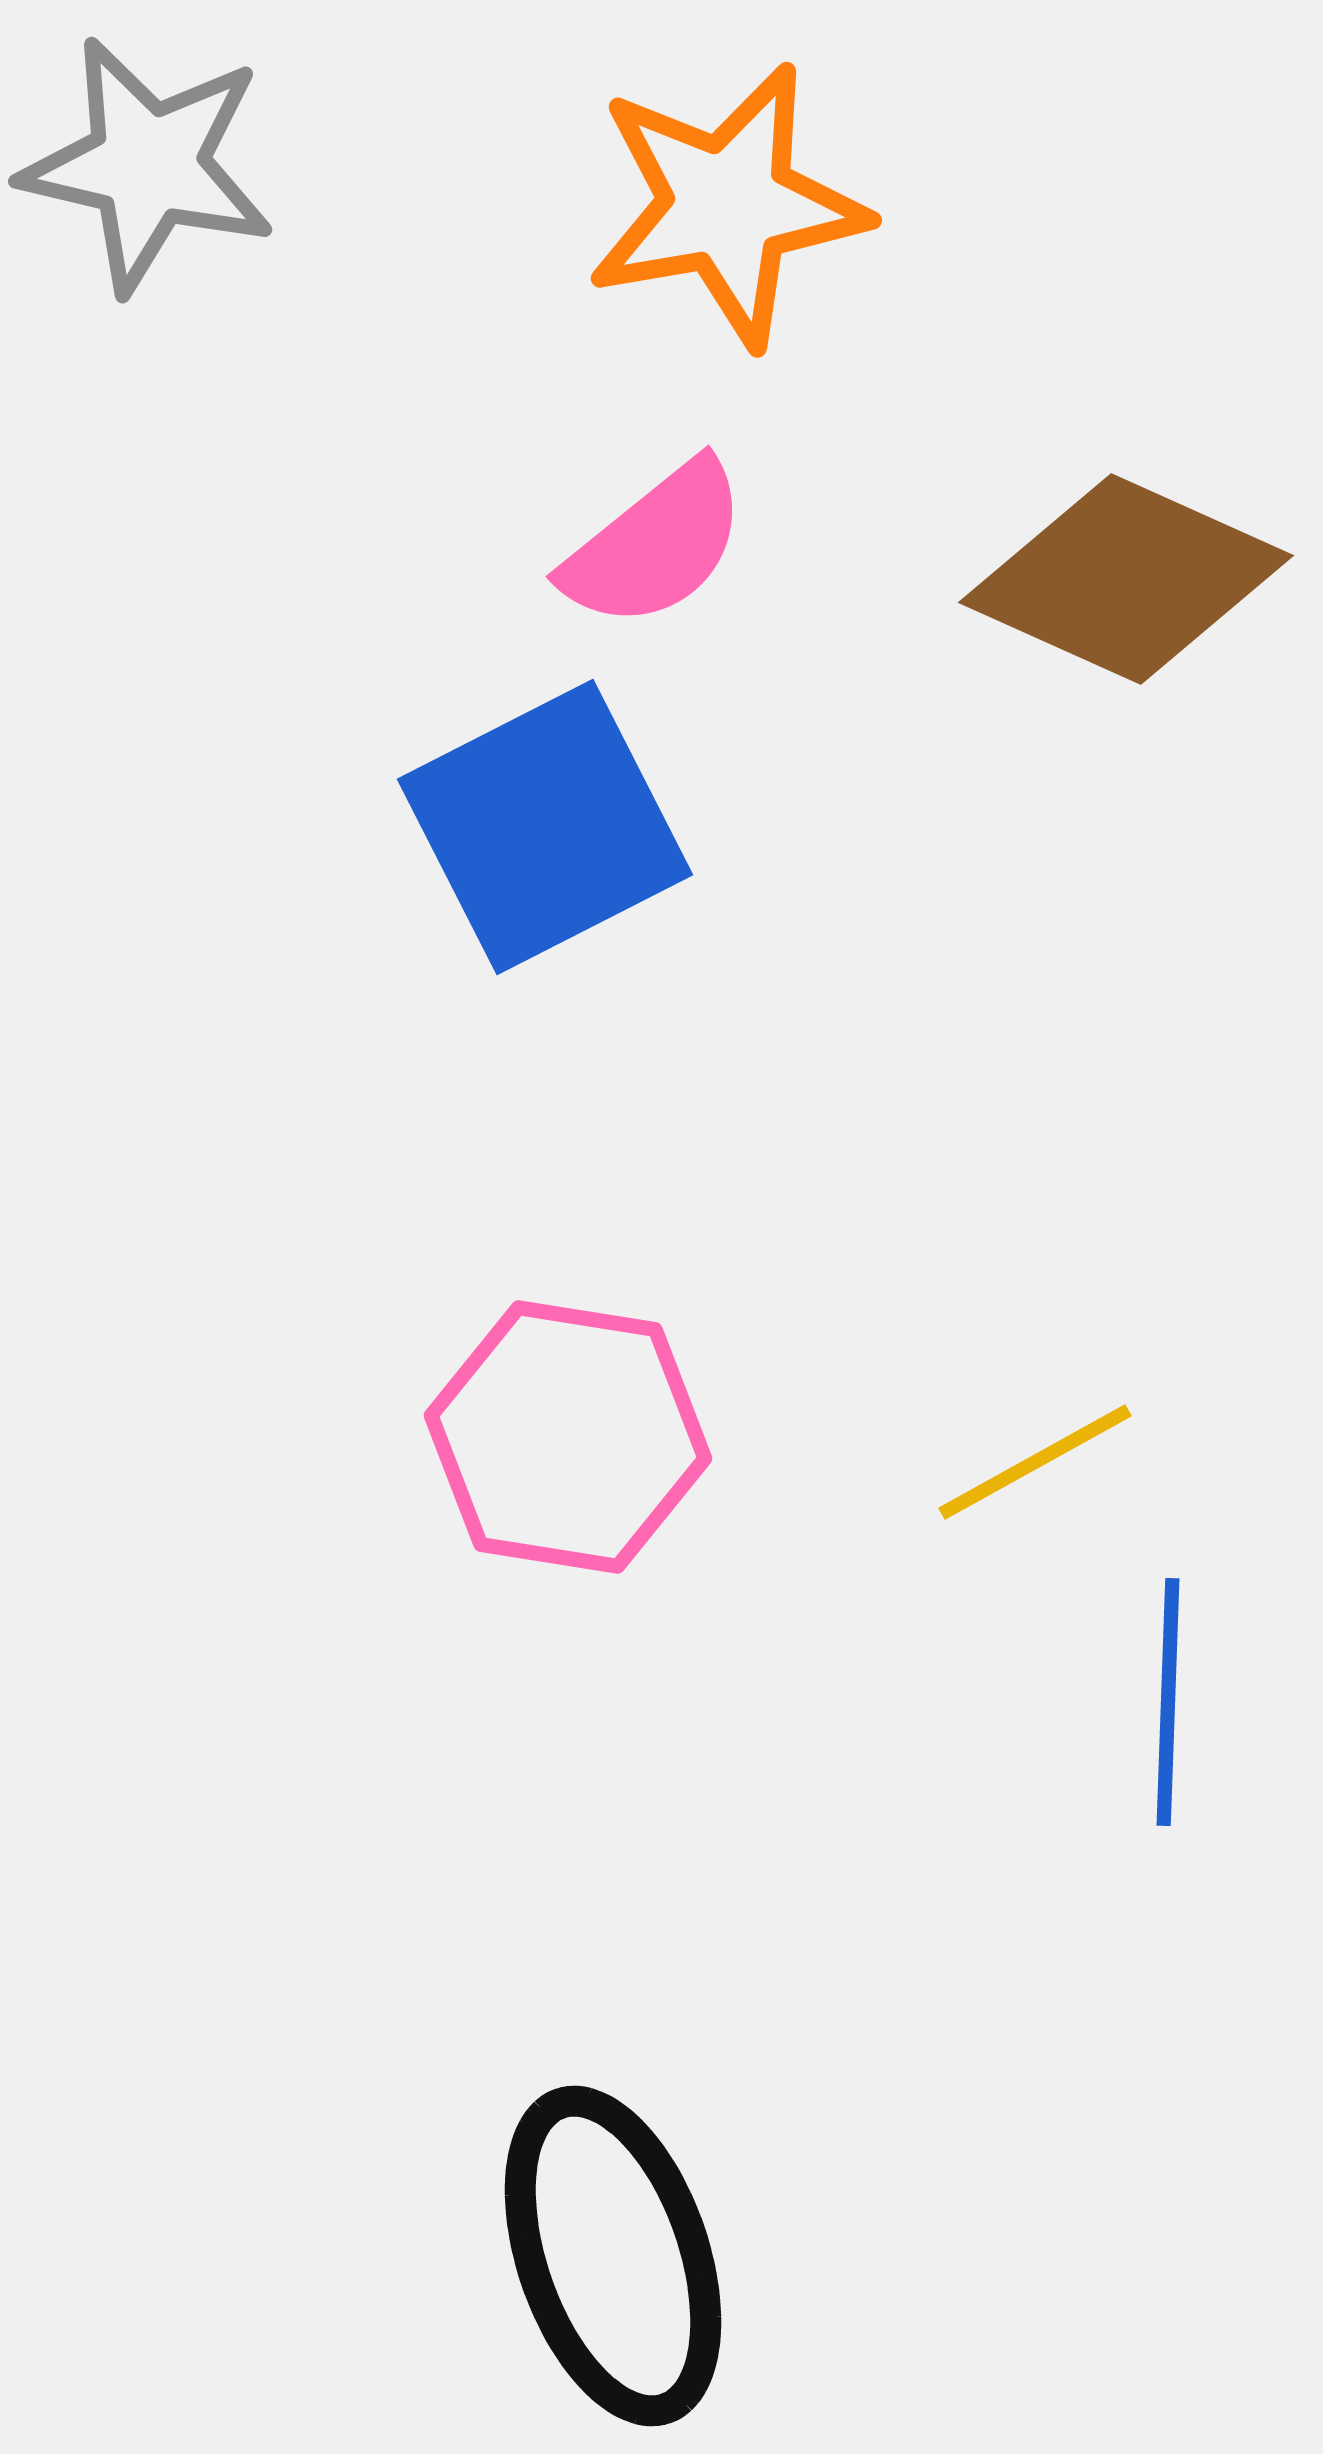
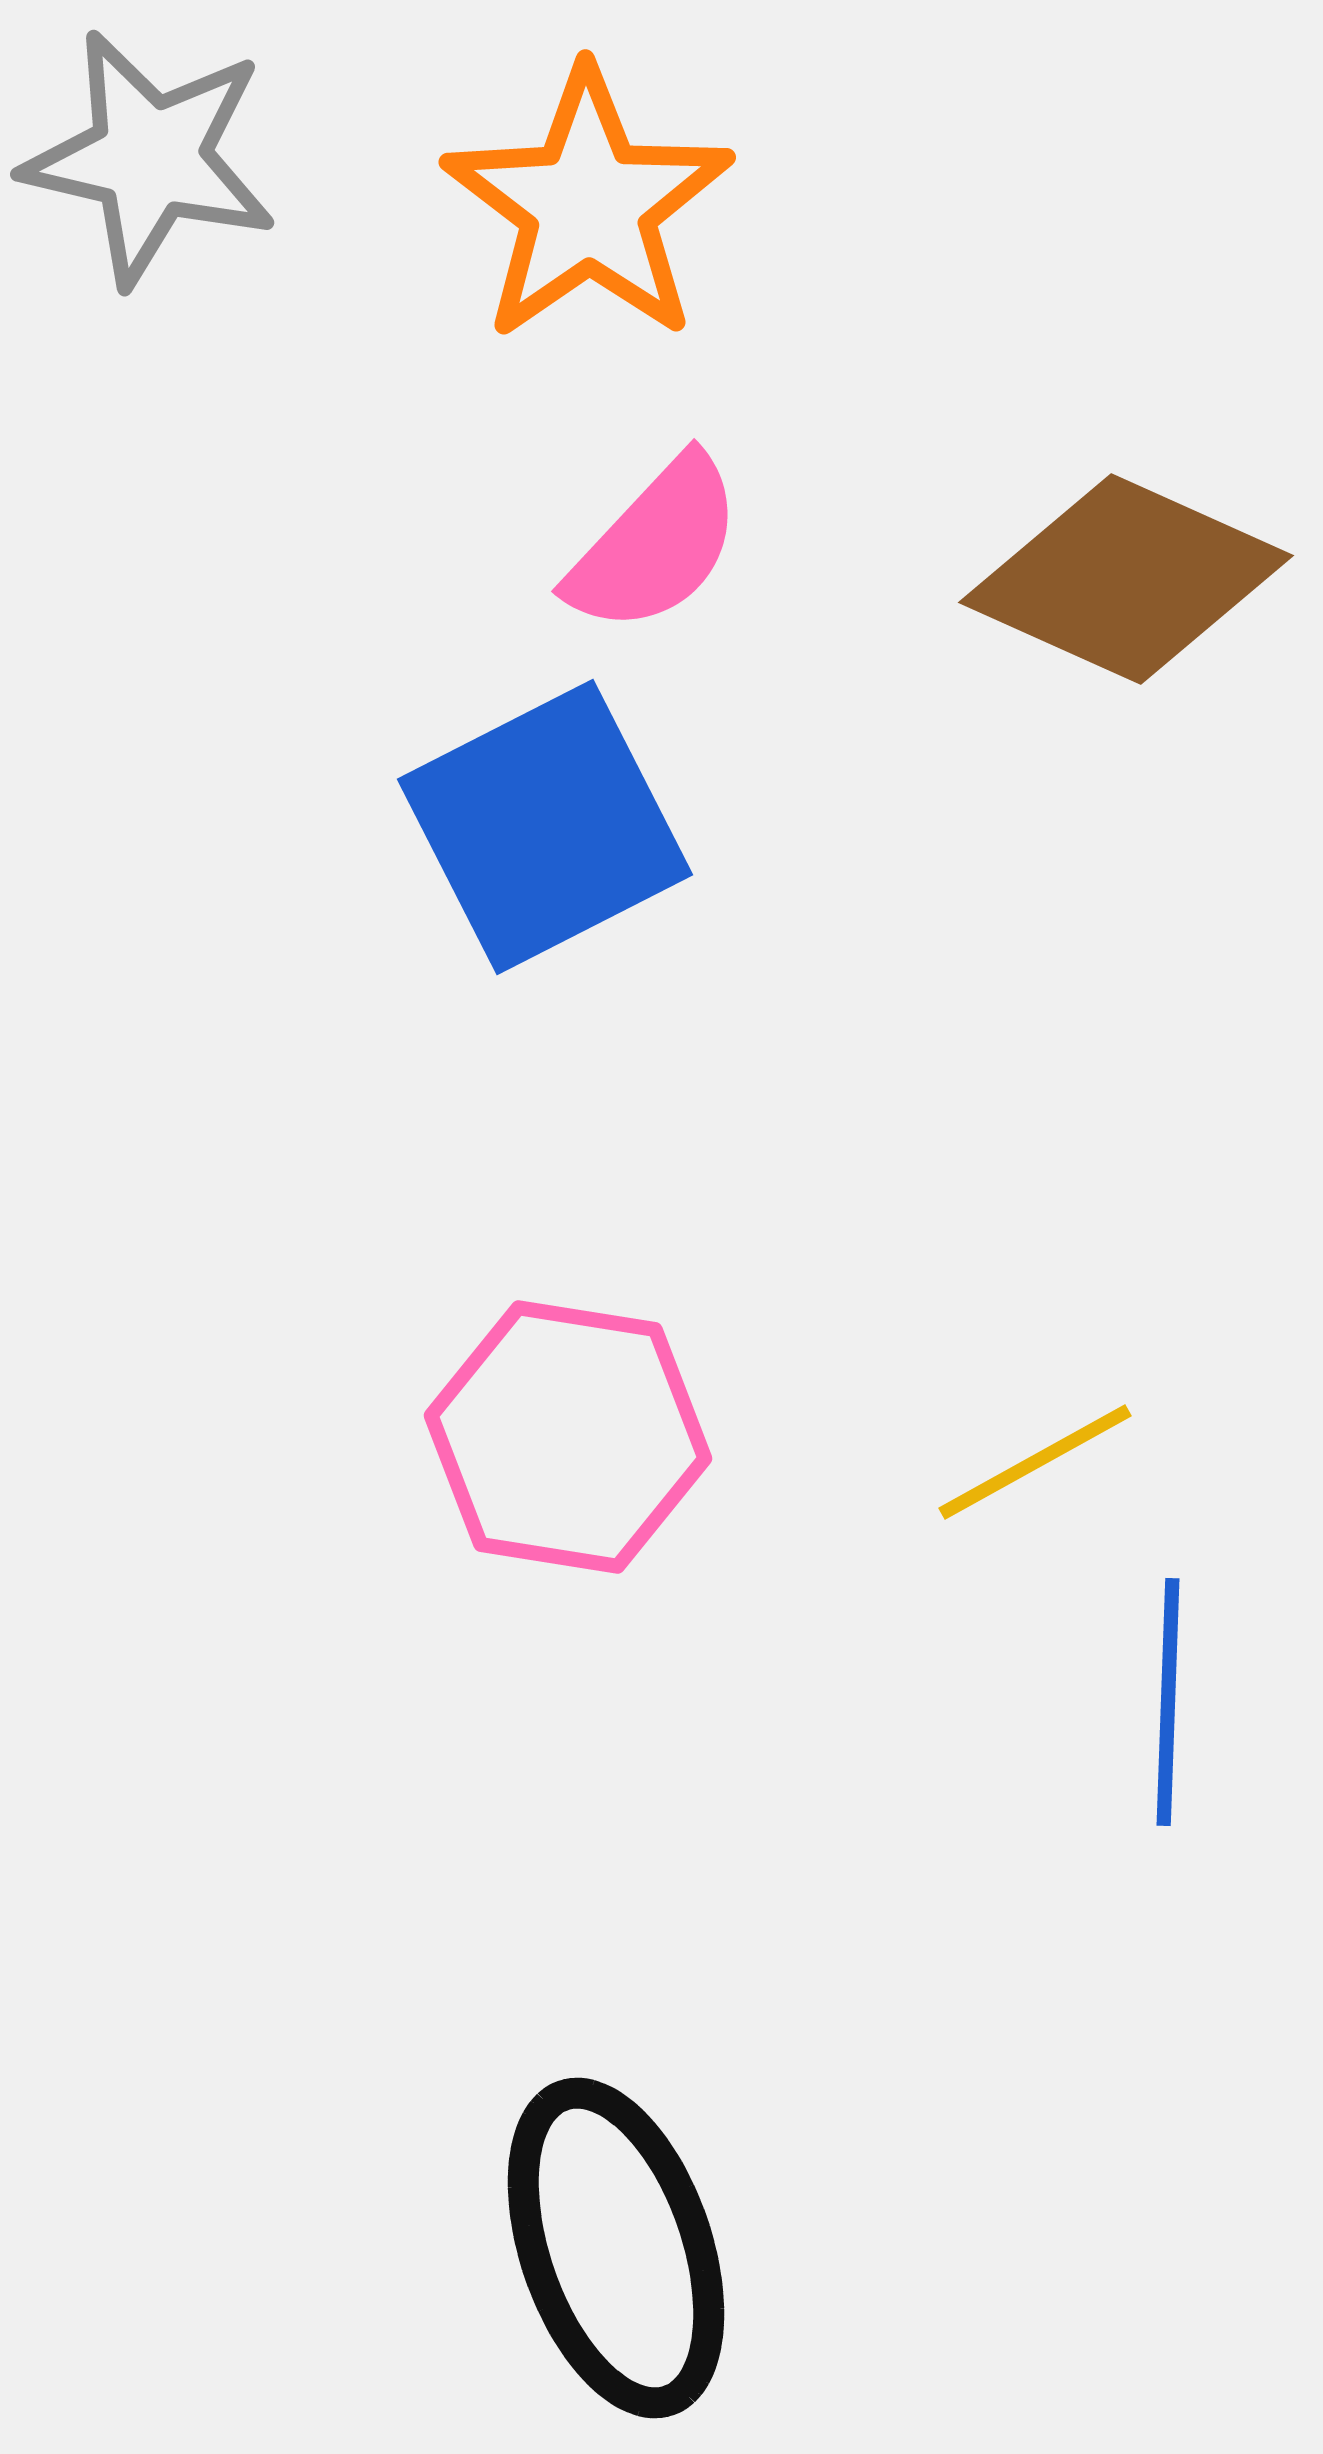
gray star: moved 2 px right, 7 px up
orange star: moved 139 px left; rotated 25 degrees counterclockwise
pink semicircle: rotated 8 degrees counterclockwise
black ellipse: moved 3 px right, 8 px up
